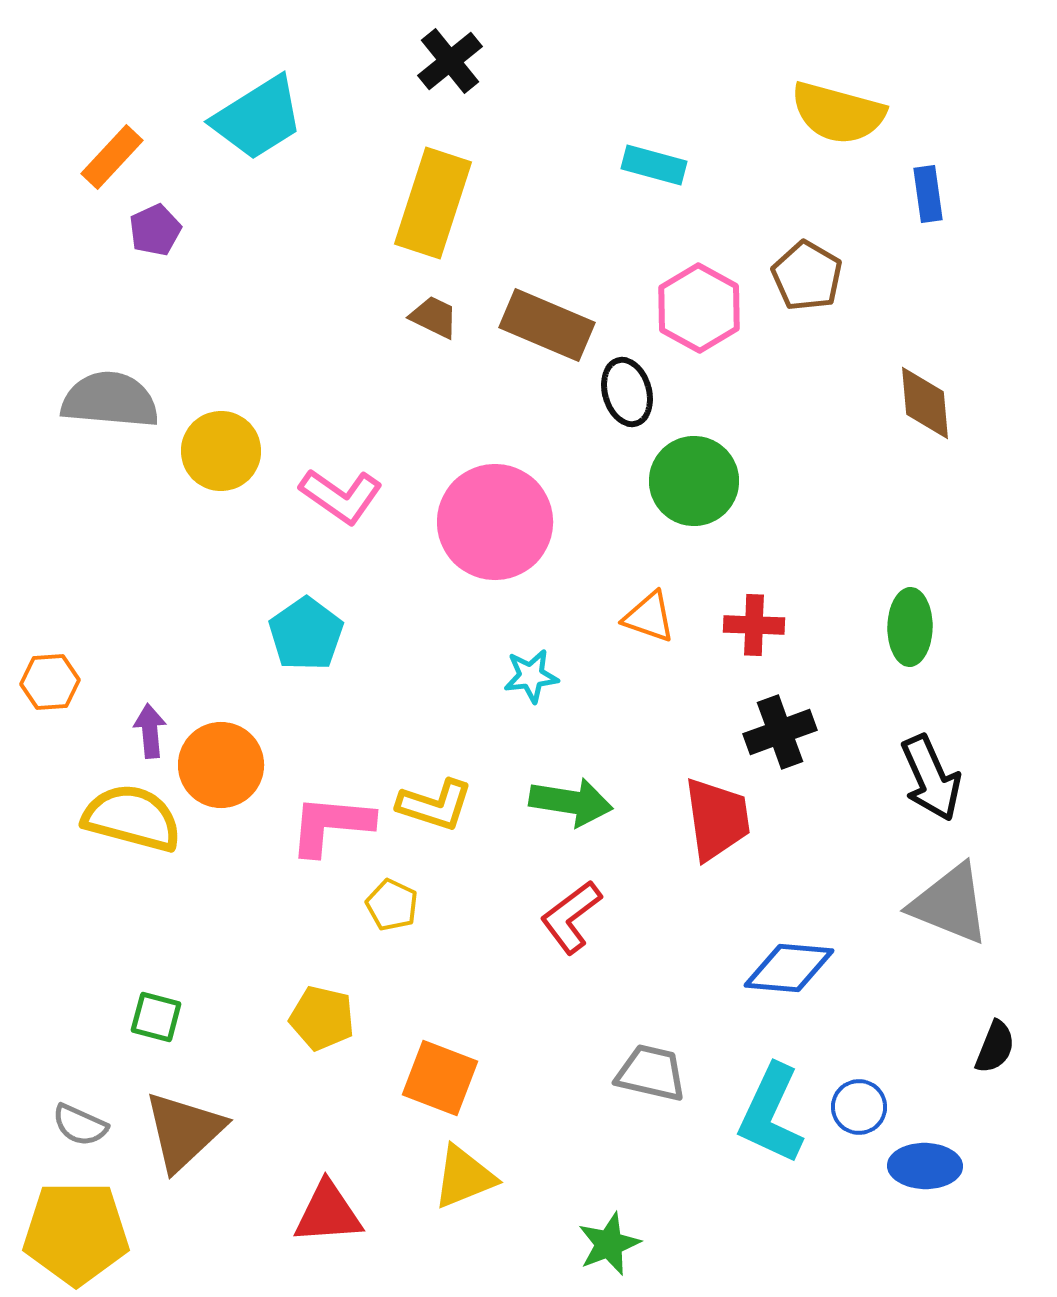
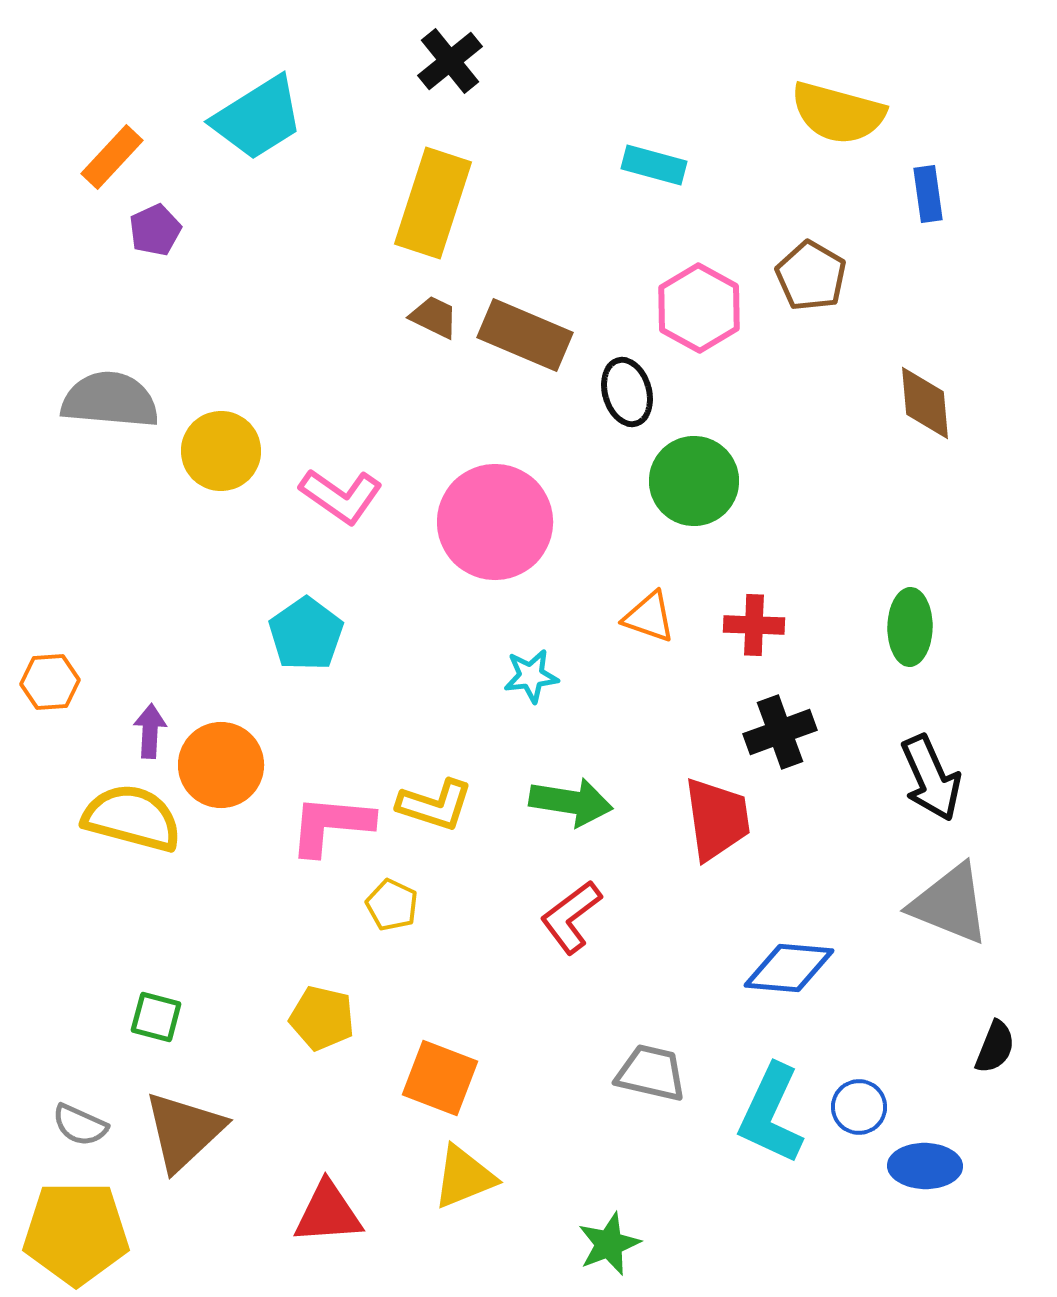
brown pentagon at (807, 276): moved 4 px right
brown rectangle at (547, 325): moved 22 px left, 10 px down
purple arrow at (150, 731): rotated 8 degrees clockwise
